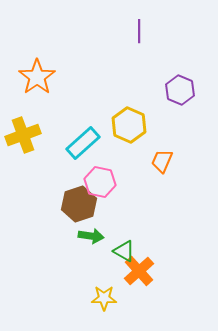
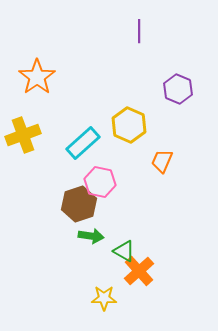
purple hexagon: moved 2 px left, 1 px up
